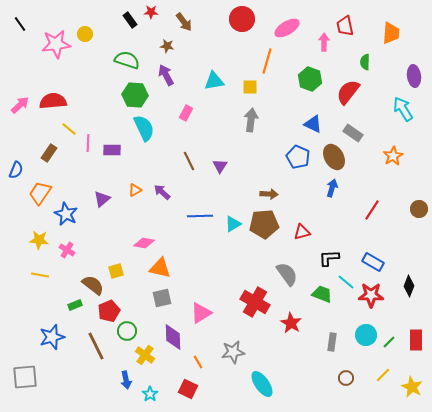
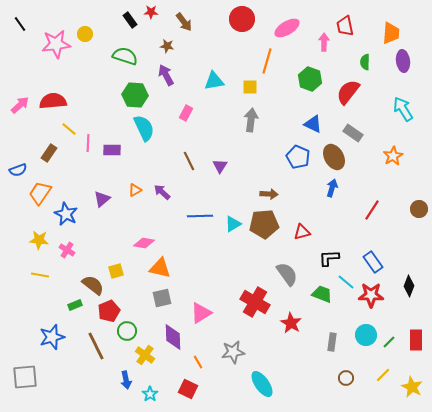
green semicircle at (127, 60): moved 2 px left, 4 px up
purple ellipse at (414, 76): moved 11 px left, 15 px up
blue semicircle at (16, 170): moved 2 px right; rotated 48 degrees clockwise
blue rectangle at (373, 262): rotated 25 degrees clockwise
